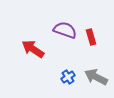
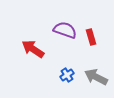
blue cross: moved 1 px left, 2 px up
